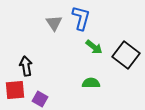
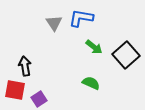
blue L-shape: rotated 95 degrees counterclockwise
black square: rotated 12 degrees clockwise
black arrow: moved 1 px left
green semicircle: rotated 24 degrees clockwise
red square: rotated 15 degrees clockwise
purple square: moved 1 px left; rotated 28 degrees clockwise
